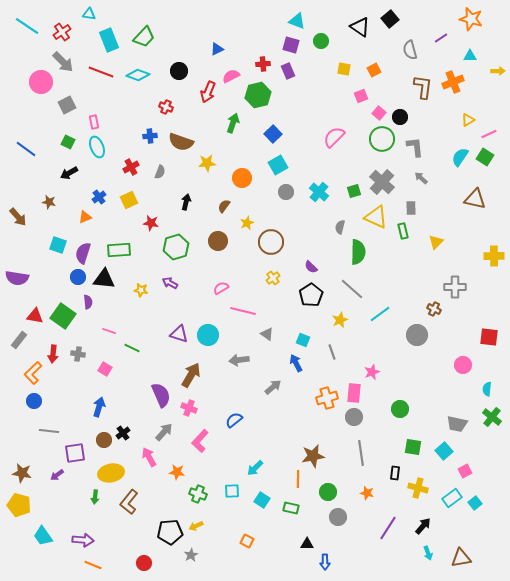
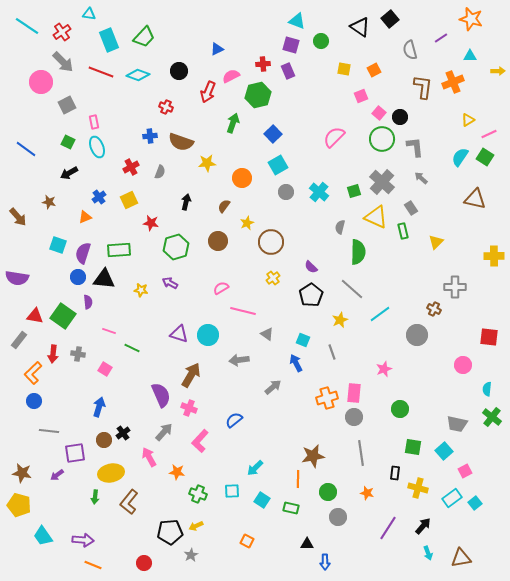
gray rectangle at (411, 208): rotated 32 degrees counterclockwise
pink star at (372, 372): moved 12 px right, 3 px up
